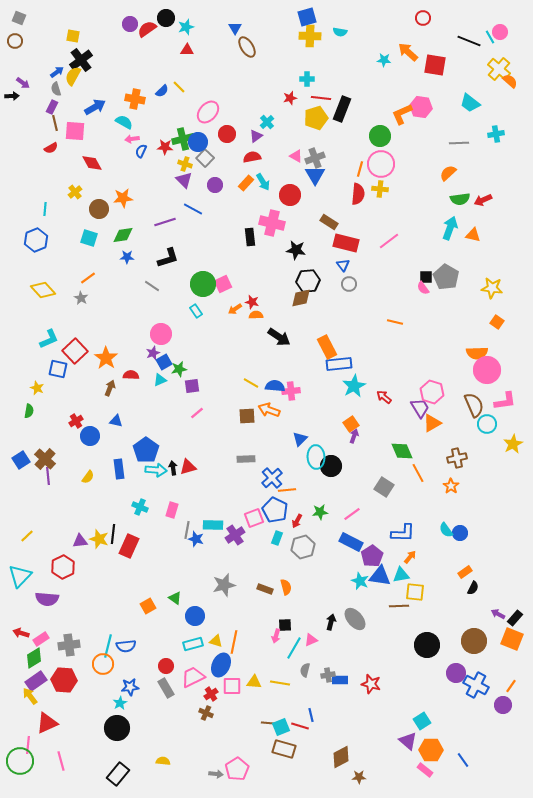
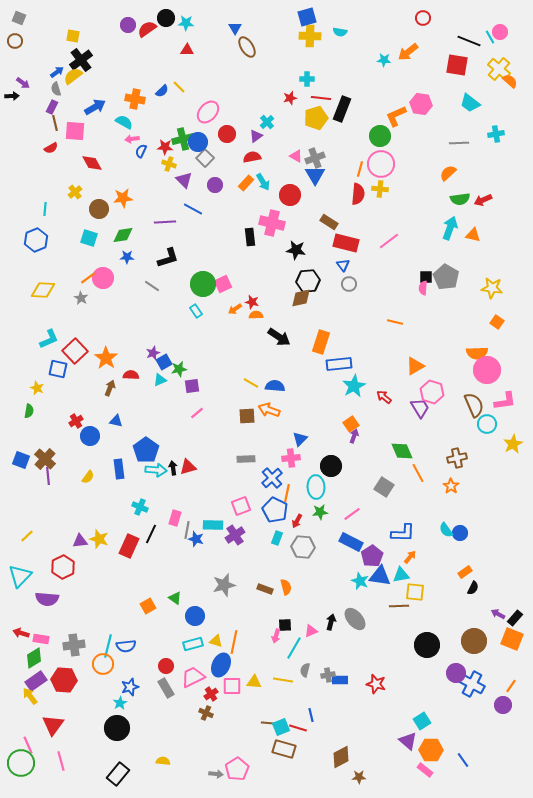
purple circle at (130, 24): moved 2 px left, 1 px down
cyan star at (186, 27): moved 4 px up; rotated 21 degrees clockwise
orange arrow at (408, 52): rotated 80 degrees counterclockwise
red square at (435, 65): moved 22 px right
yellow semicircle at (73, 76): rotated 24 degrees clockwise
pink hexagon at (421, 107): moved 3 px up
orange L-shape at (402, 114): moved 6 px left, 2 px down
yellow cross at (185, 164): moved 16 px left
purple line at (165, 222): rotated 15 degrees clockwise
pink semicircle at (423, 288): rotated 40 degrees clockwise
yellow diamond at (43, 290): rotated 45 degrees counterclockwise
pink circle at (161, 334): moved 58 px left, 56 px up
orange rectangle at (327, 347): moved 6 px left, 5 px up; rotated 45 degrees clockwise
pink cross at (291, 391): moved 67 px down
orange triangle at (432, 423): moved 17 px left, 57 px up
cyan ellipse at (316, 457): moved 30 px down
blue square at (21, 460): rotated 36 degrees counterclockwise
orange line at (287, 490): moved 3 px down; rotated 72 degrees counterclockwise
pink rectangle at (172, 510): moved 3 px right, 8 px down
pink square at (254, 518): moved 13 px left, 12 px up
black line at (113, 534): moved 38 px right; rotated 18 degrees clockwise
gray hexagon at (303, 547): rotated 20 degrees clockwise
pink rectangle at (41, 639): rotated 42 degrees clockwise
pink triangle at (311, 640): moved 9 px up
gray cross at (69, 645): moved 5 px right
yellow line at (280, 683): moved 3 px right, 3 px up
red star at (371, 684): moved 5 px right
blue cross at (476, 685): moved 4 px left, 1 px up
blue star at (130, 687): rotated 12 degrees counterclockwise
red triangle at (47, 723): moved 6 px right, 2 px down; rotated 30 degrees counterclockwise
red line at (300, 726): moved 2 px left, 2 px down
pink line at (28, 745): rotated 30 degrees counterclockwise
green circle at (20, 761): moved 1 px right, 2 px down
